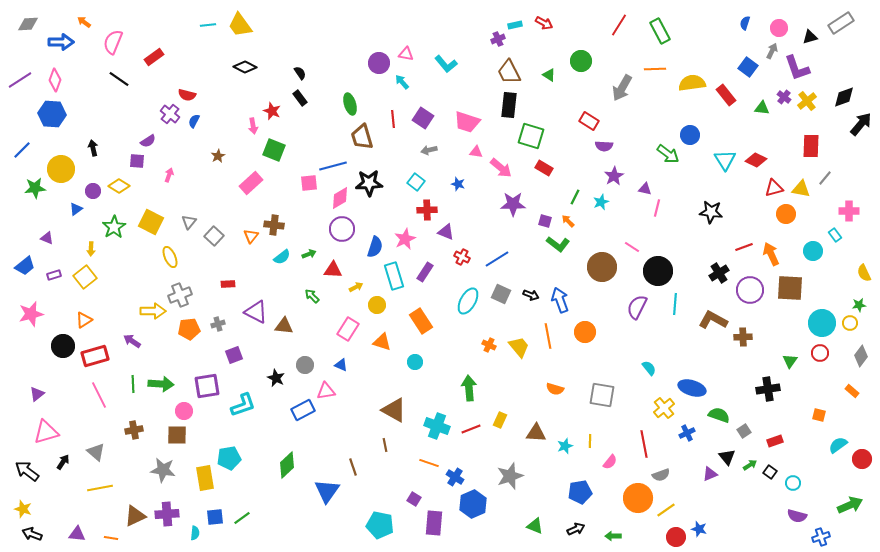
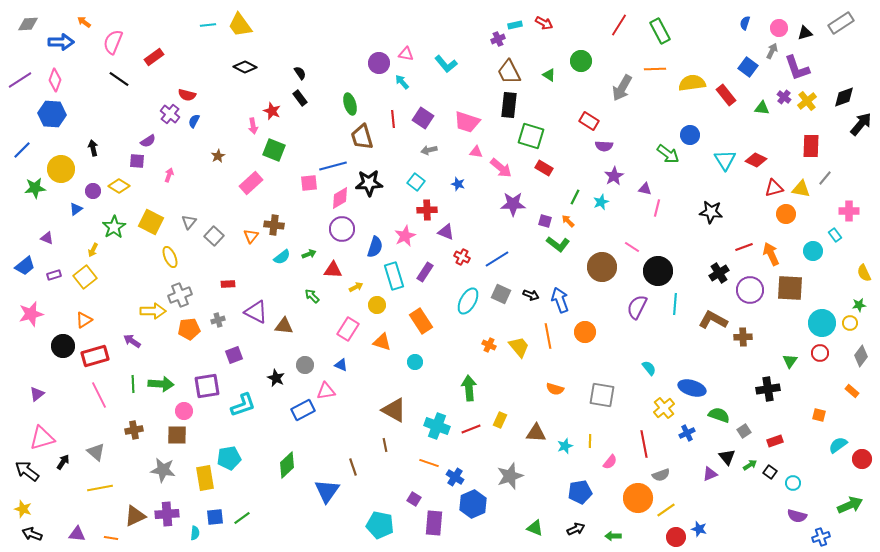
black triangle at (810, 37): moved 5 px left, 4 px up
pink star at (405, 239): moved 3 px up
yellow arrow at (91, 249): moved 2 px right, 1 px down; rotated 24 degrees clockwise
gray cross at (218, 324): moved 4 px up
pink triangle at (46, 432): moved 4 px left, 6 px down
green triangle at (535, 526): moved 2 px down
